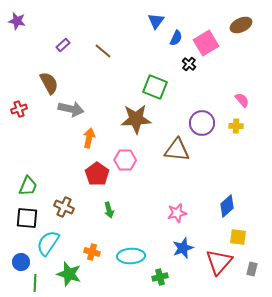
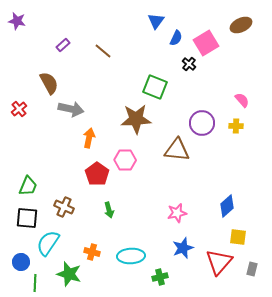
red cross: rotated 21 degrees counterclockwise
